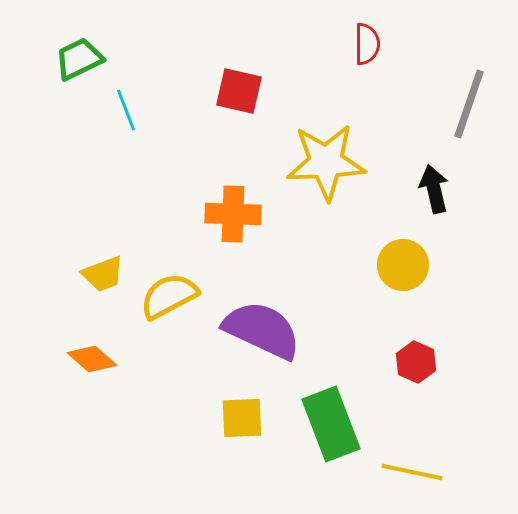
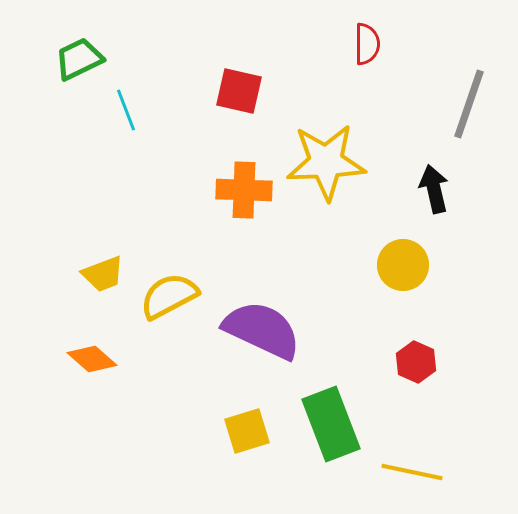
orange cross: moved 11 px right, 24 px up
yellow square: moved 5 px right, 13 px down; rotated 15 degrees counterclockwise
